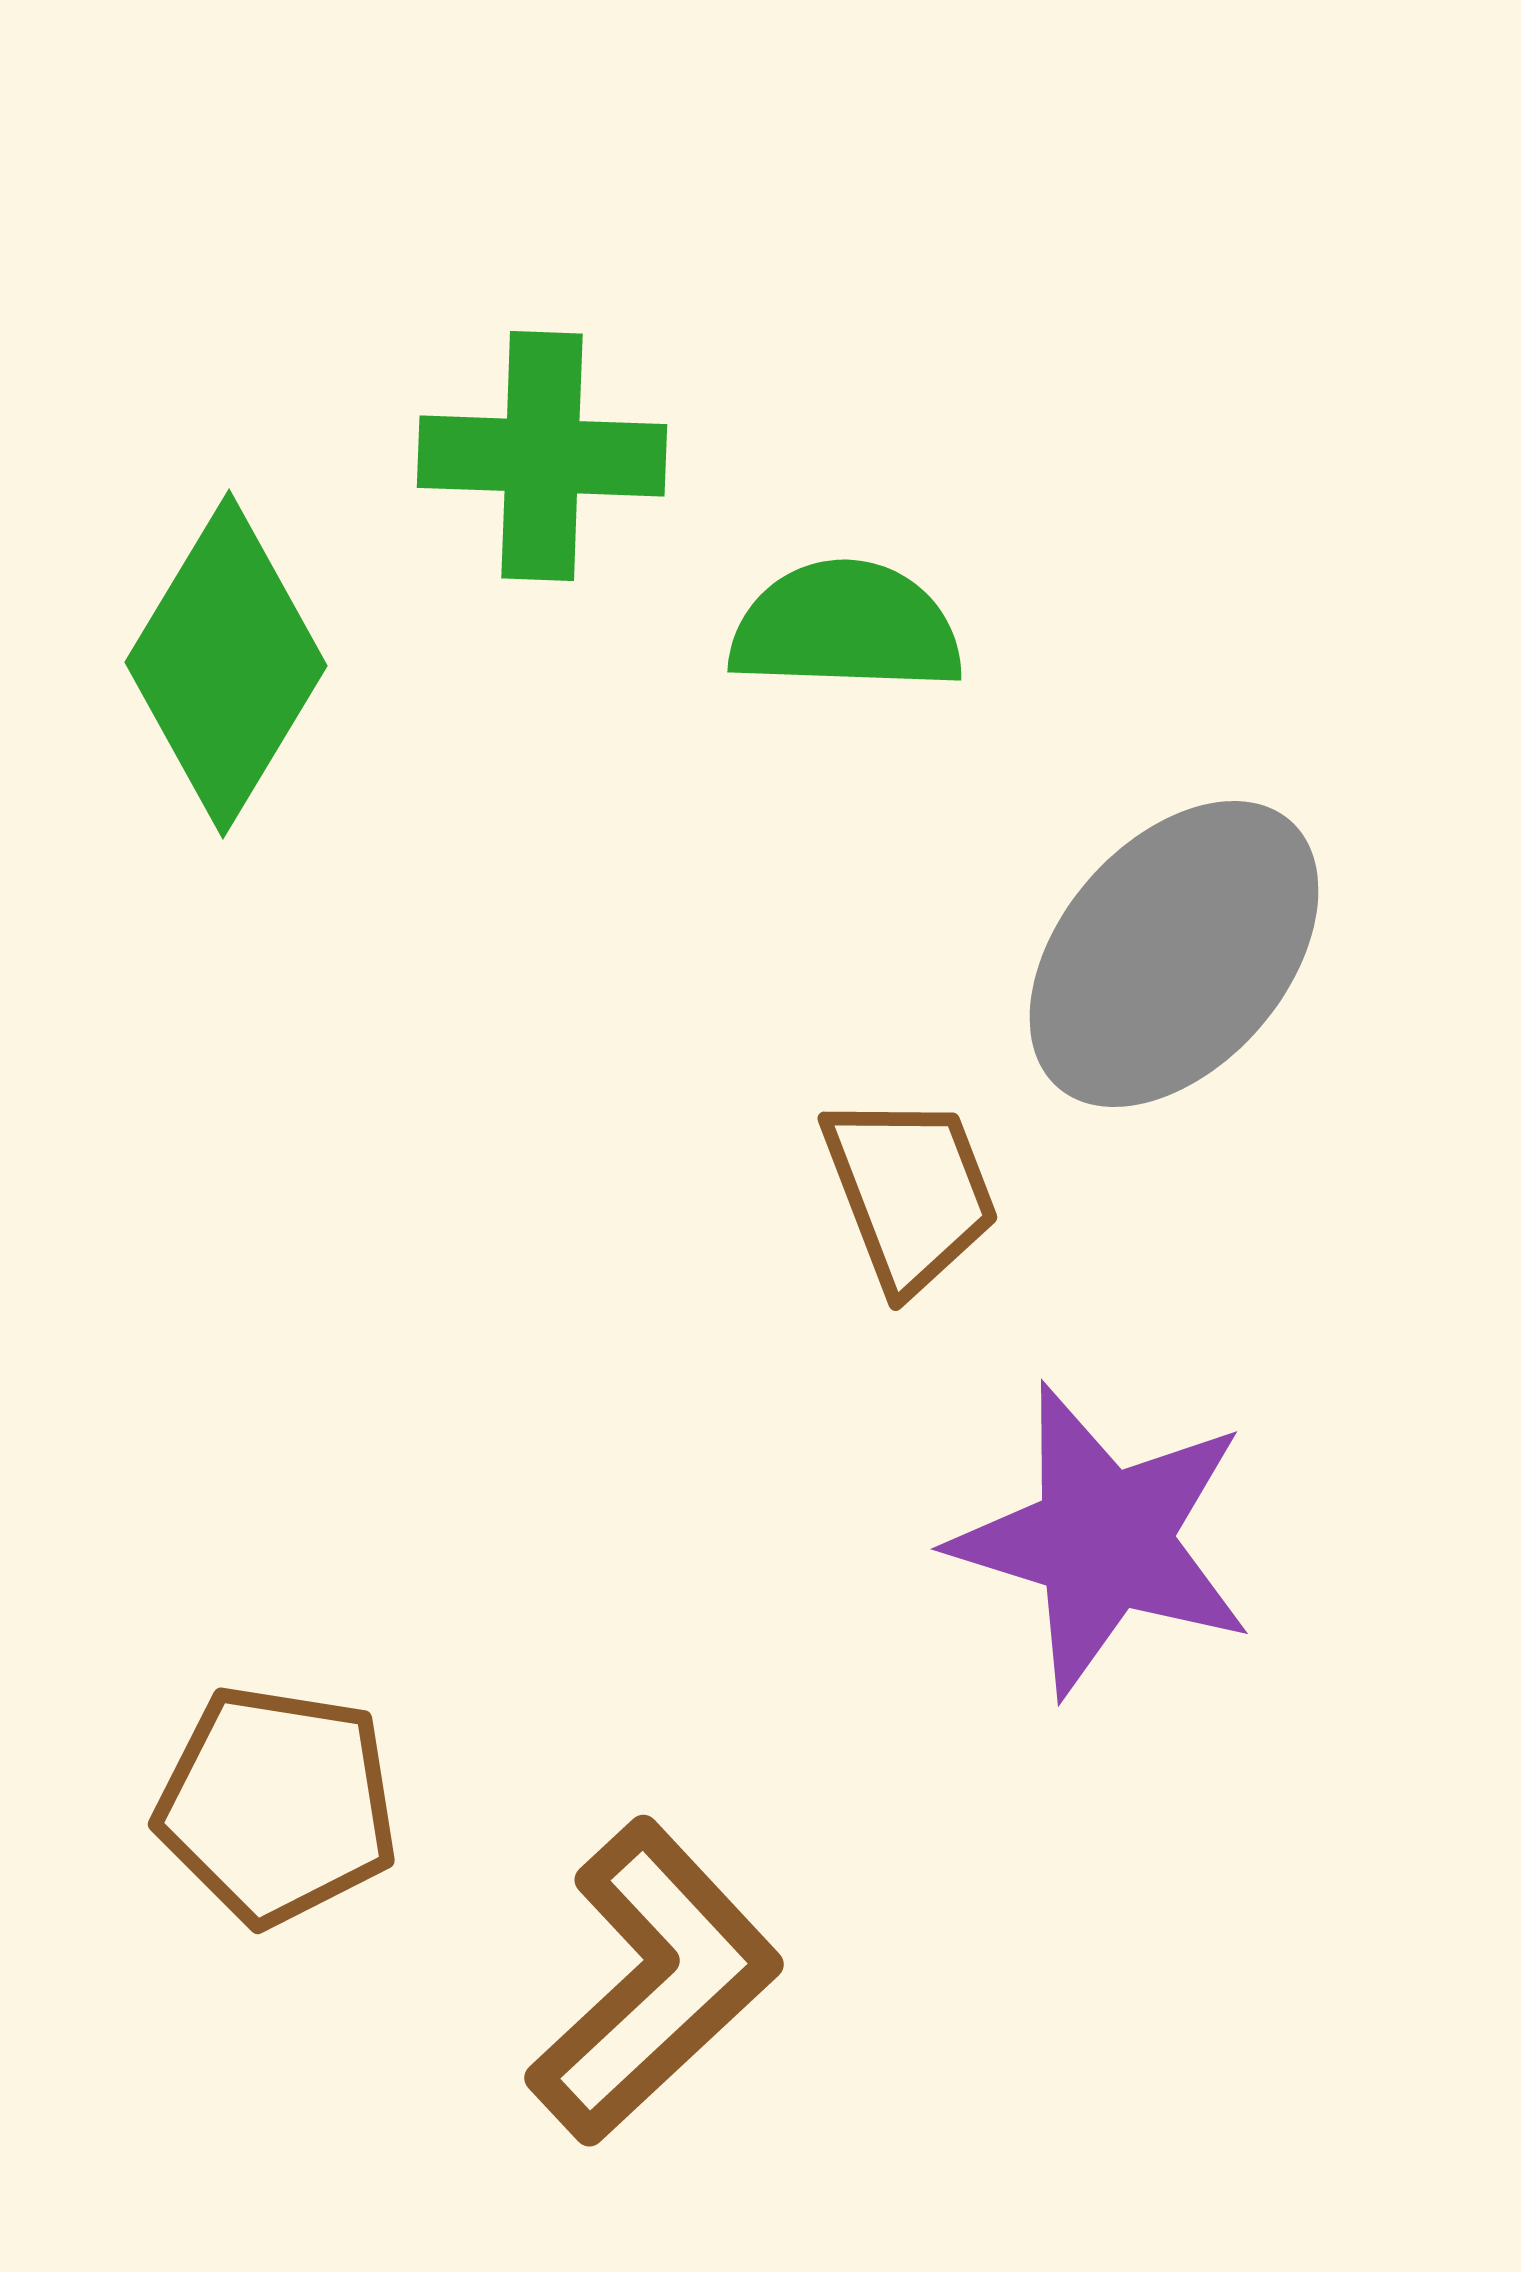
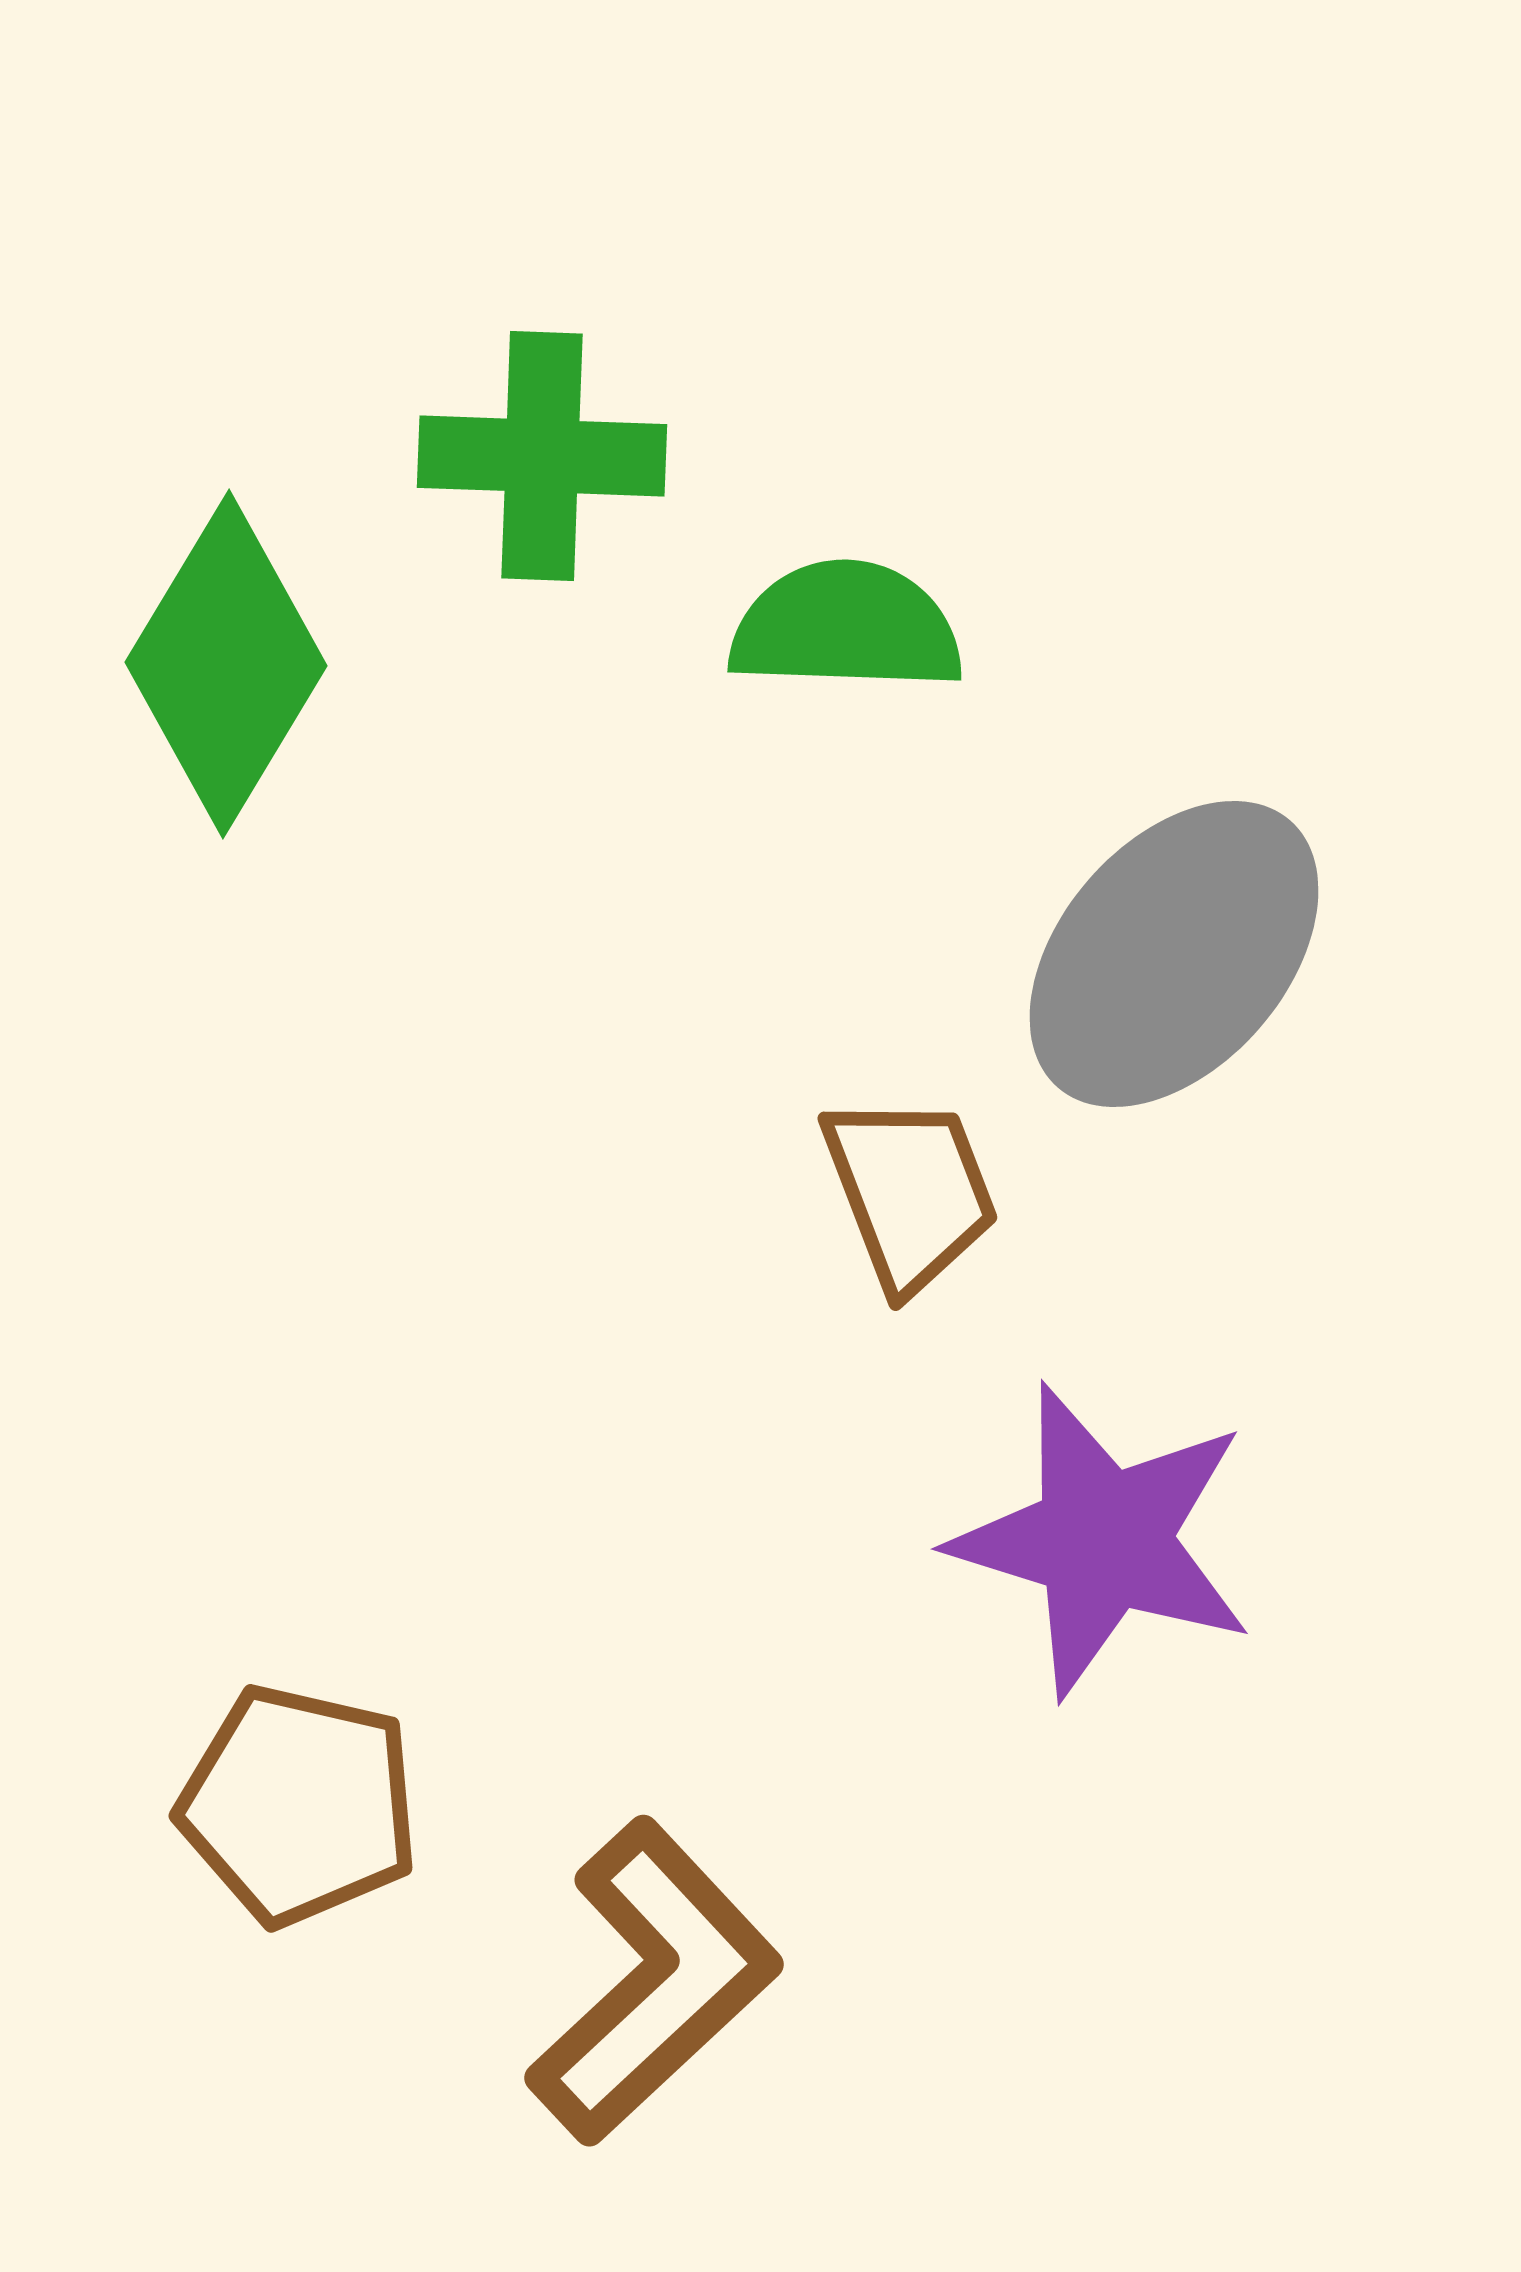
brown pentagon: moved 22 px right; rotated 4 degrees clockwise
